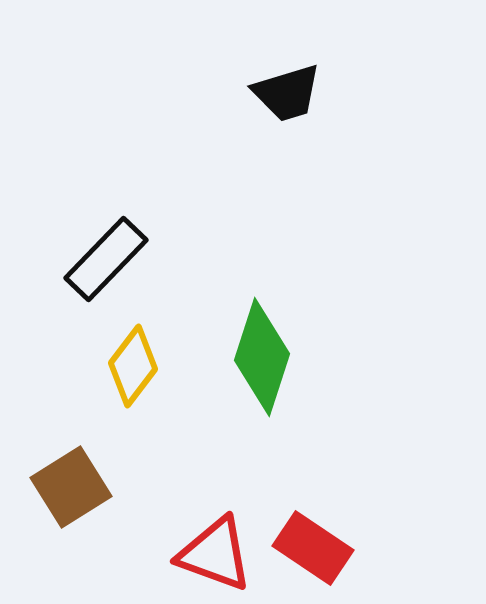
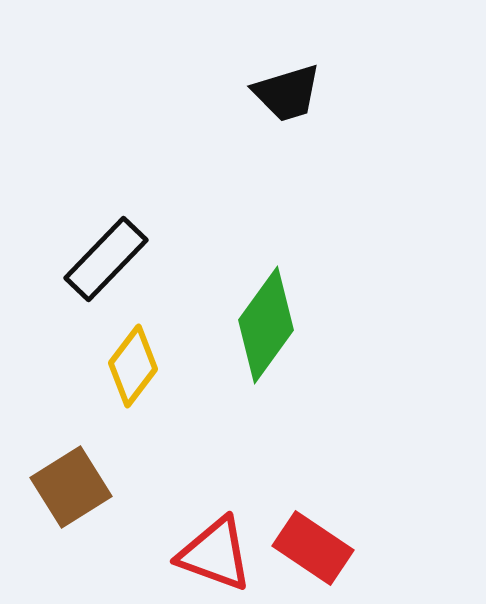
green diamond: moved 4 px right, 32 px up; rotated 18 degrees clockwise
